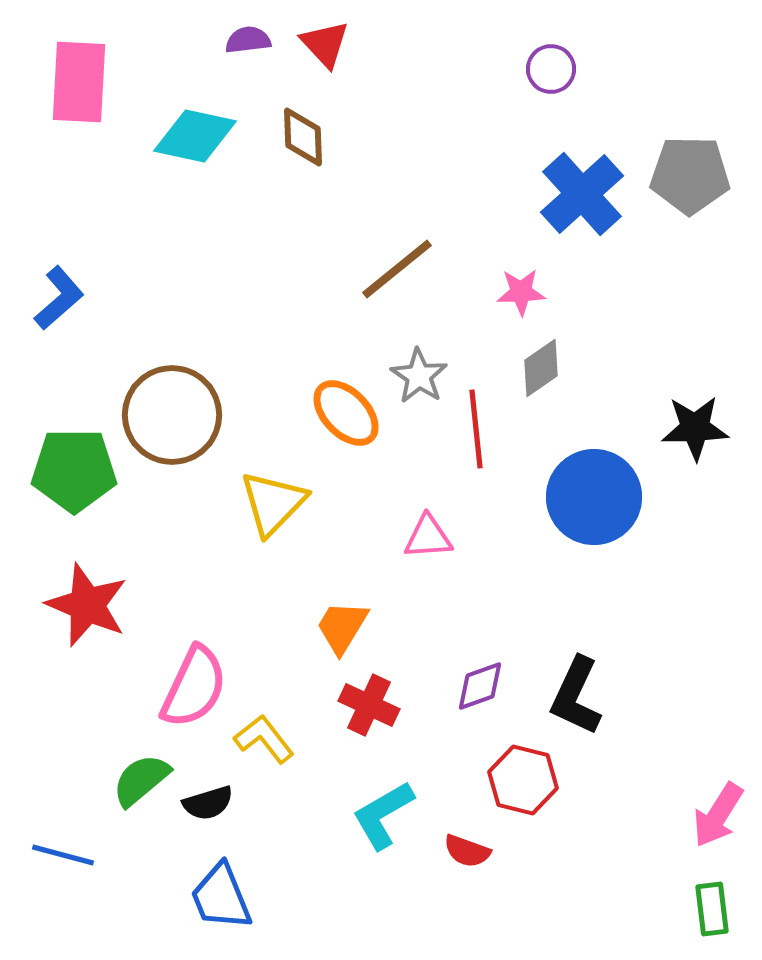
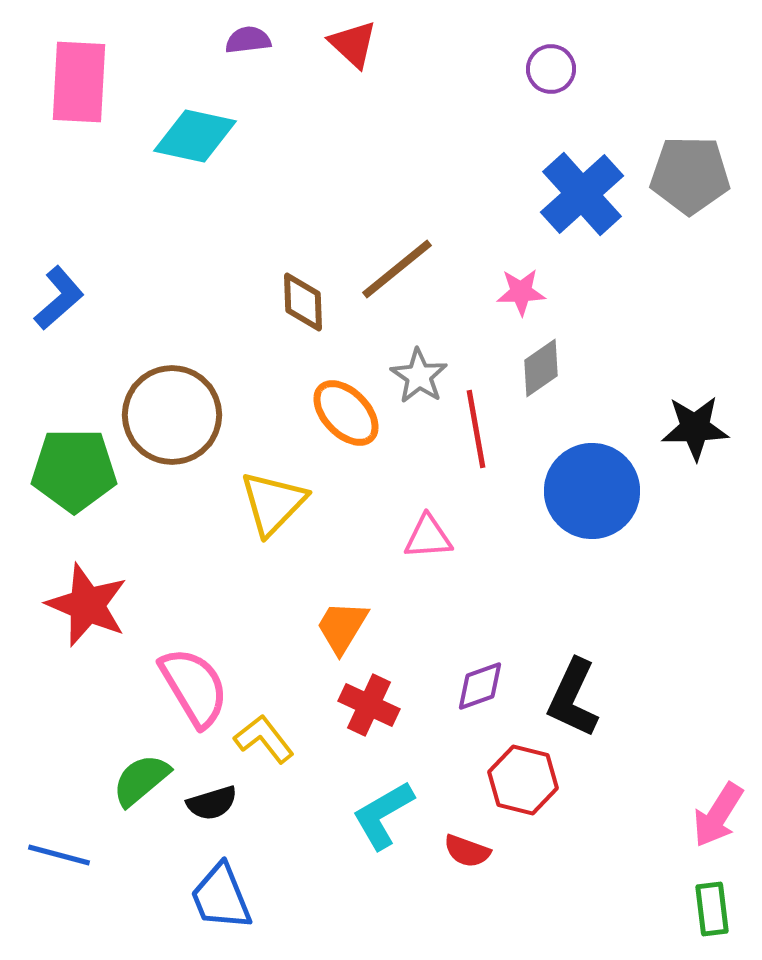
red triangle: moved 28 px right; rotated 4 degrees counterclockwise
brown diamond: moved 165 px down
red line: rotated 4 degrees counterclockwise
blue circle: moved 2 px left, 6 px up
pink semicircle: rotated 56 degrees counterclockwise
black L-shape: moved 3 px left, 2 px down
black semicircle: moved 4 px right
blue line: moved 4 px left
